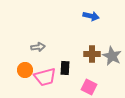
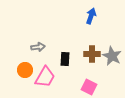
blue arrow: rotated 84 degrees counterclockwise
black rectangle: moved 9 px up
pink trapezoid: rotated 45 degrees counterclockwise
